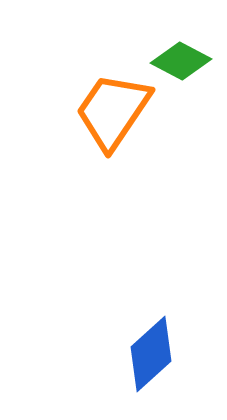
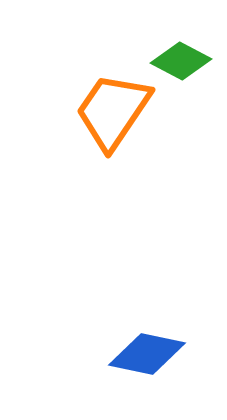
blue diamond: moved 4 px left; rotated 54 degrees clockwise
